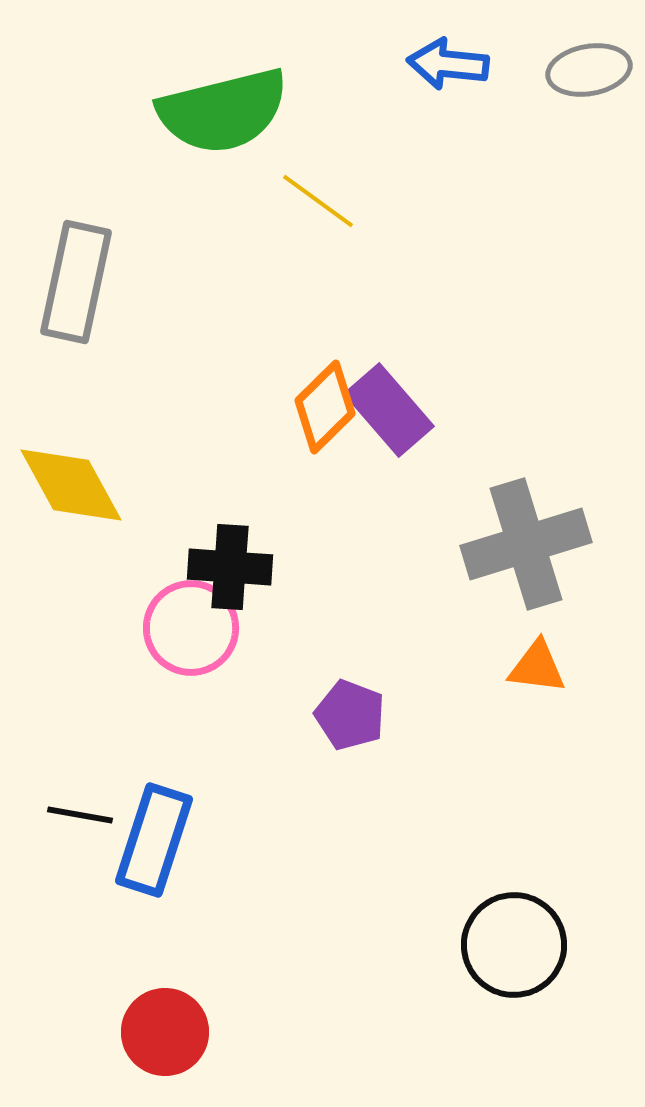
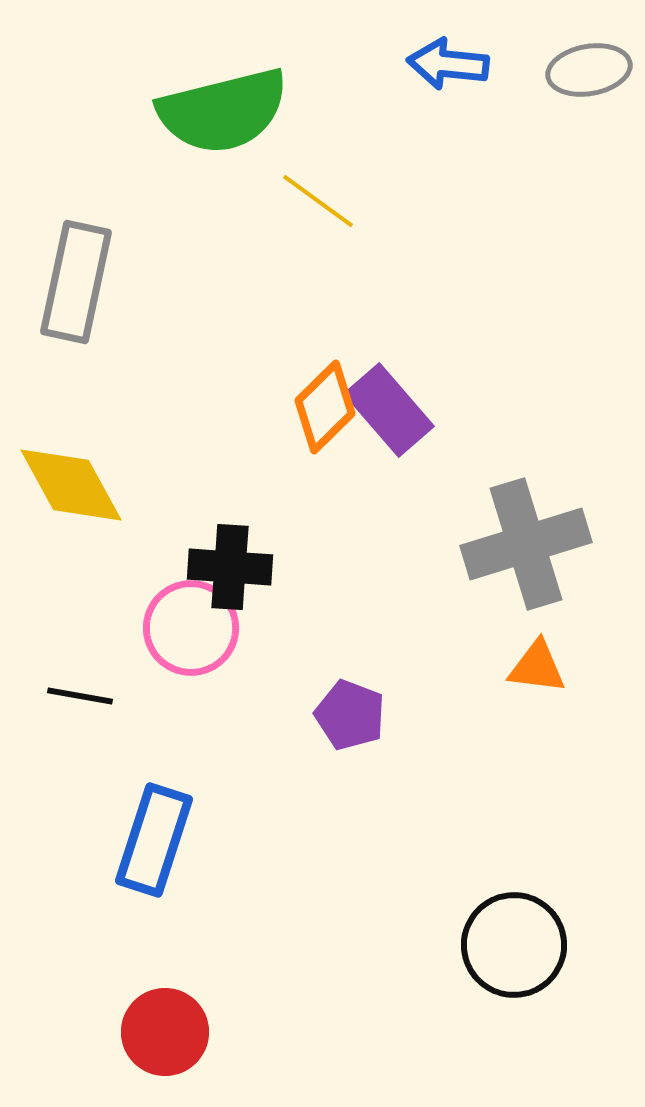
black line: moved 119 px up
